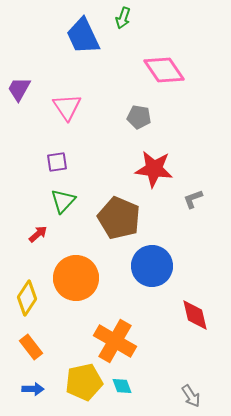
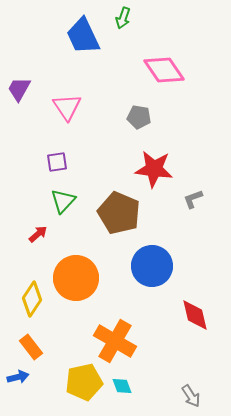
brown pentagon: moved 5 px up
yellow diamond: moved 5 px right, 1 px down
blue arrow: moved 15 px left, 12 px up; rotated 15 degrees counterclockwise
